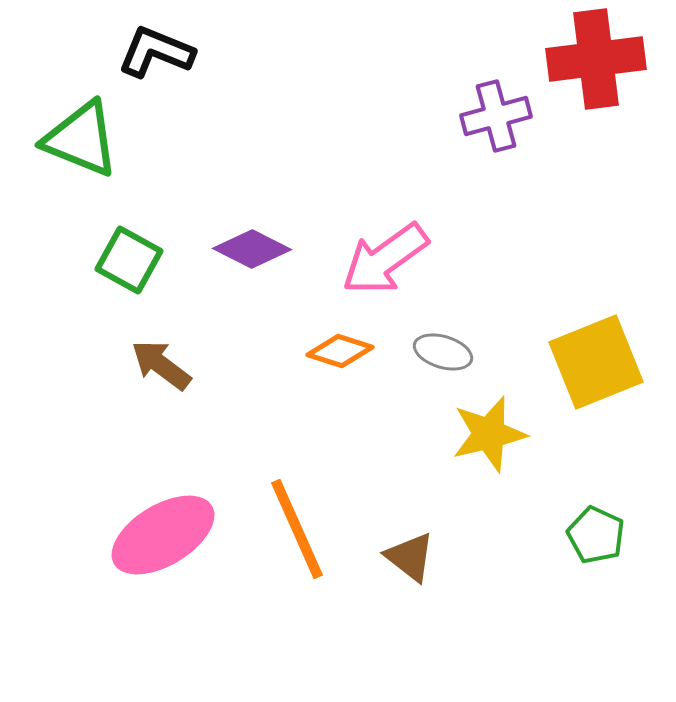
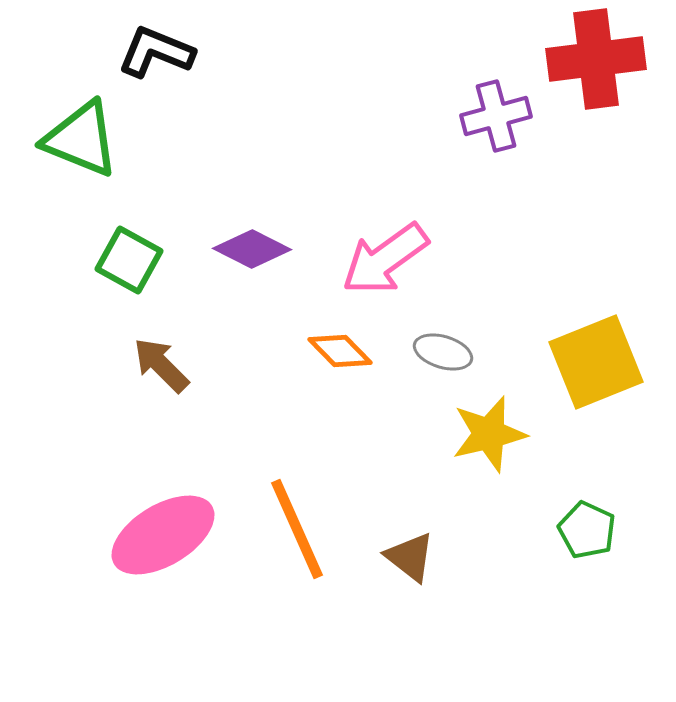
orange diamond: rotated 28 degrees clockwise
brown arrow: rotated 8 degrees clockwise
green pentagon: moved 9 px left, 5 px up
